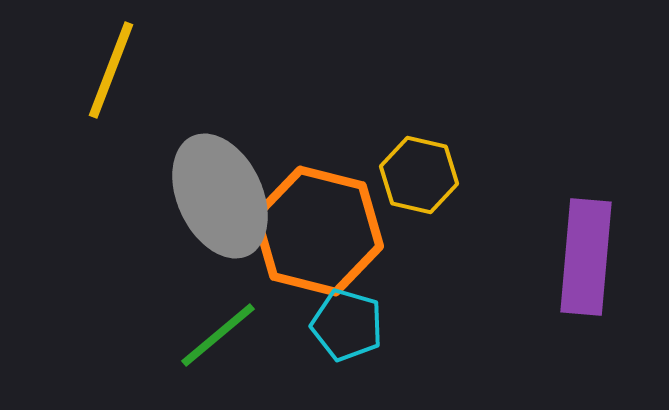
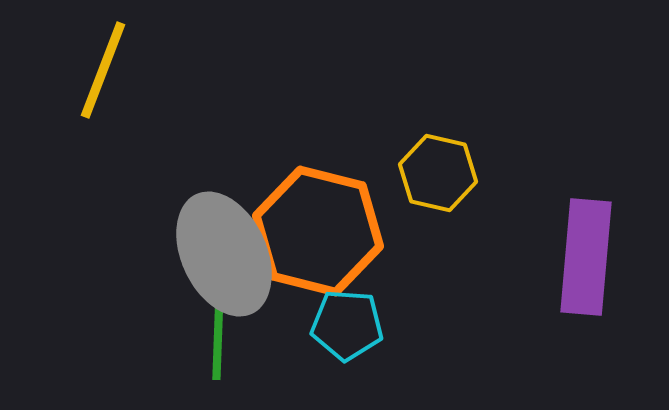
yellow line: moved 8 px left
yellow hexagon: moved 19 px right, 2 px up
gray ellipse: moved 4 px right, 58 px down
cyan pentagon: rotated 12 degrees counterclockwise
green line: rotated 48 degrees counterclockwise
